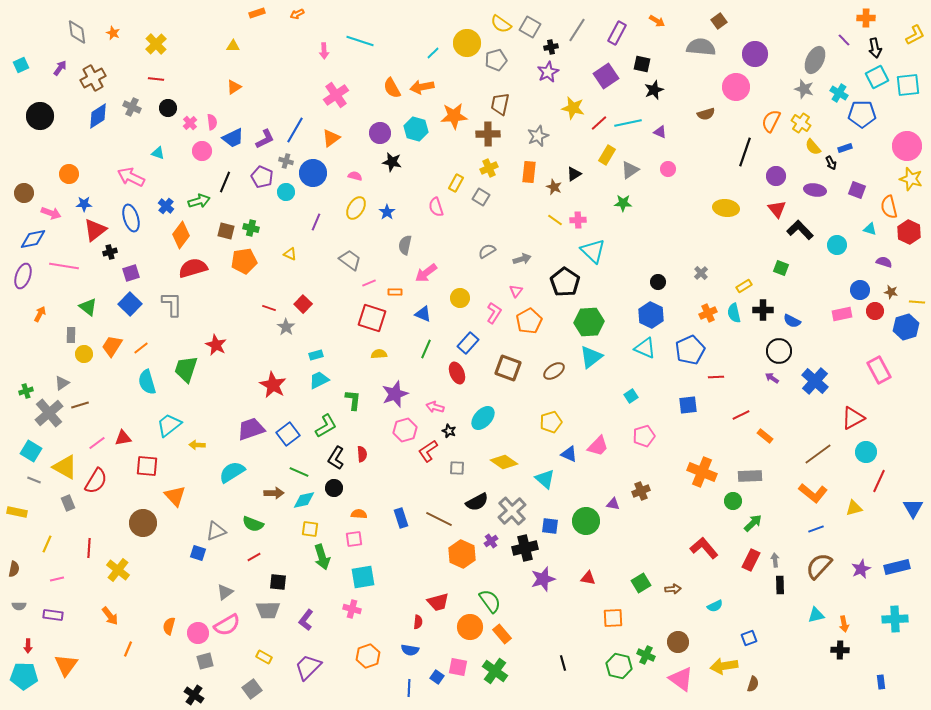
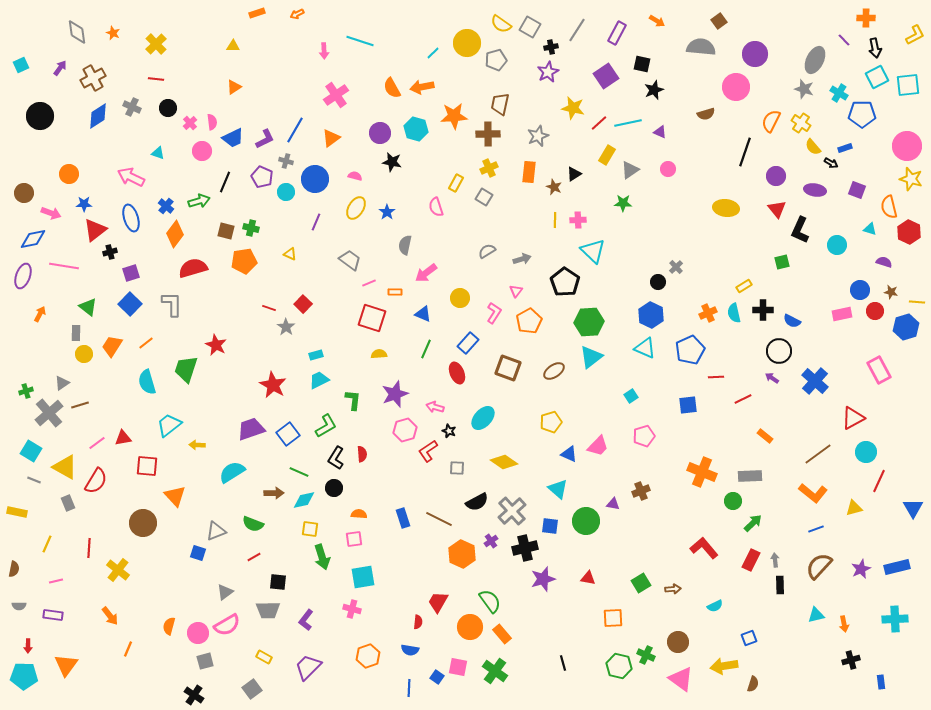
black arrow at (831, 163): rotated 32 degrees counterclockwise
blue circle at (313, 173): moved 2 px right, 6 px down
gray square at (481, 197): moved 3 px right
yellow line at (555, 220): rotated 56 degrees clockwise
black L-shape at (800, 230): rotated 112 degrees counterclockwise
orange diamond at (181, 235): moved 6 px left, 1 px up
green square at (781, 268): moved 1 px right, 6 px up; rotated 35 degrees counterclockwise
gray cross at (701, 273): moved 25 px left, 6 px up
gray rectangle at (71, 335): moved 5 px right, 2 px up
orange line at (141, 348): moved 5 px right, 5 px up
red line at (741, 415): moved 2 px right, 16 px up
cyan triangle at (545, 479): moved 13 px right, 10 px down
blue rectangle at (401, 518): moved 2 px right
pink line at (57, 579): moved 1 px left, 2 px down
red trapezoid at (438, 602): rotated 135 degrees clockwise
black cross at (840, 650): moved 11 px right, 10 px down; rotated 18 degrees counterclockwise
